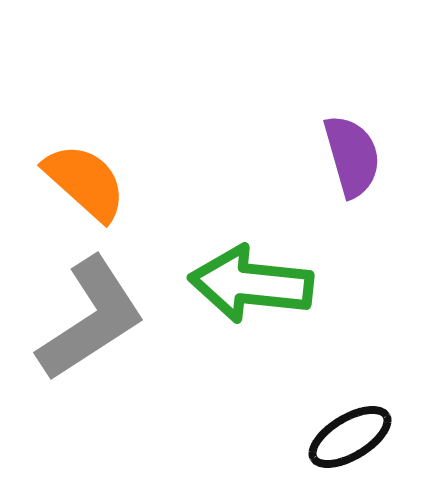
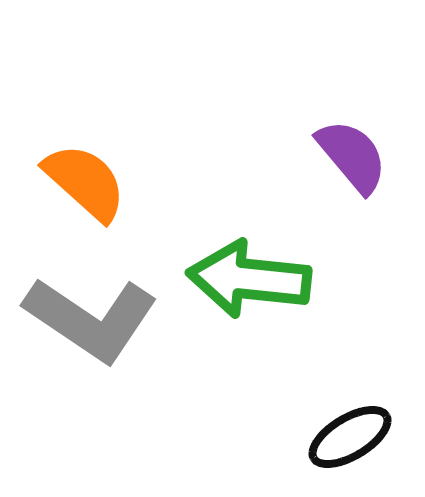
purple semicircle: rotated 24 degrees counterclockwise
green arrow: moved 2 px left, 5 px up
gray L-shape: rotated 67 degrees clockwise
